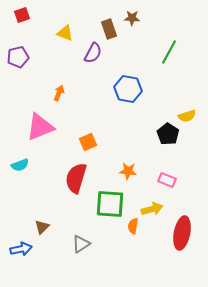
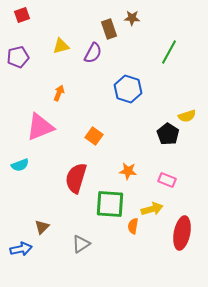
yellow triangle: moved 4 px left, 13 px down; rotated 36 degrees counterclockwise
blue hexagon: rotated 8 degrees clockwise
orange square: moved 6 px right, 6 px up; rotated 30 degrees counterclockwise
